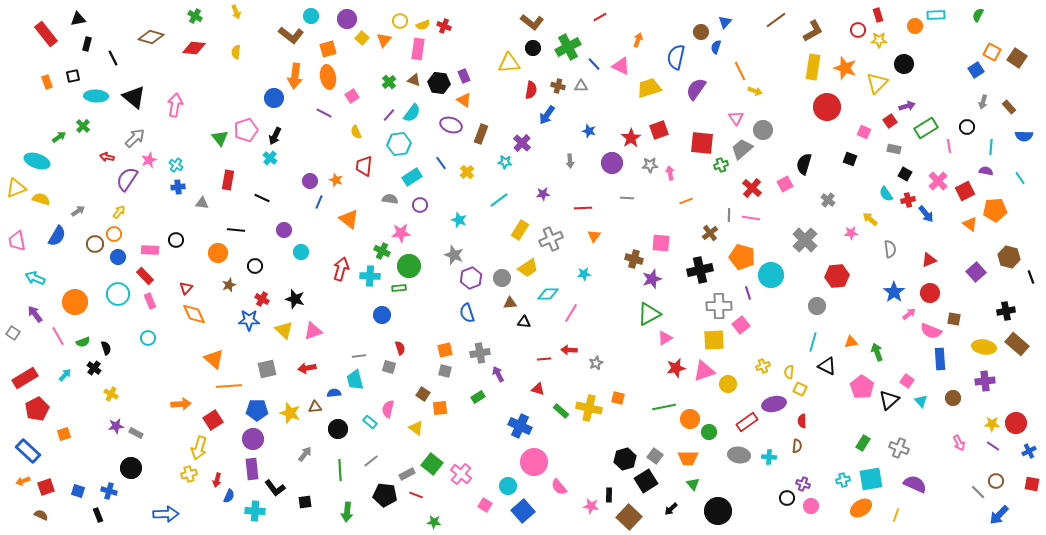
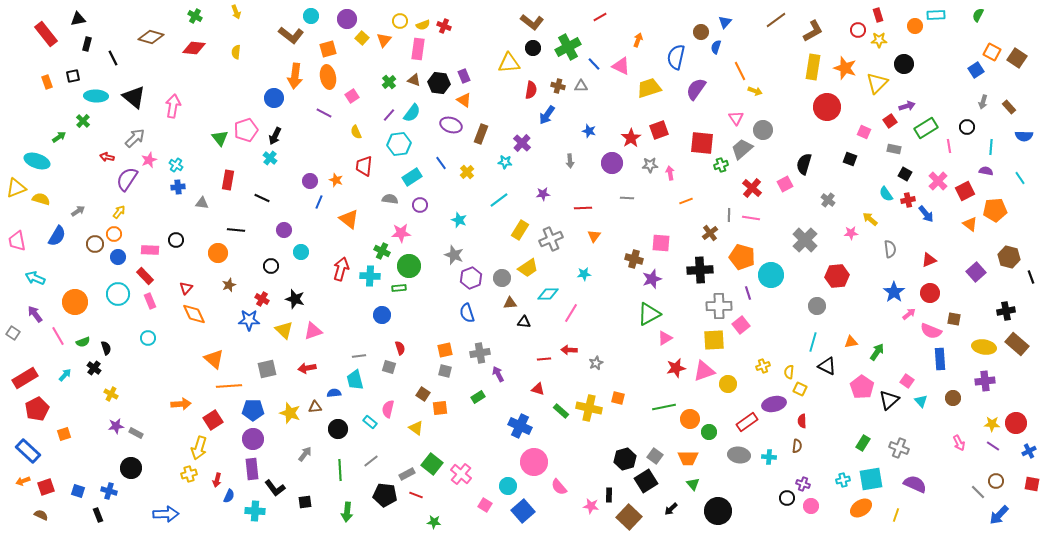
pink arrow at (175, 105): moved 2 px left, 1 px down
green cross at (83, 126): moved 5 px up
black circle at (255, 266): moved 16 px right
black cross at (700, 270): rotated 10 degrees clockwise
green arrow at (877, 352): rotated 54 degrees clockwise
blue pentagon at (257, 410): moved 4 px left
